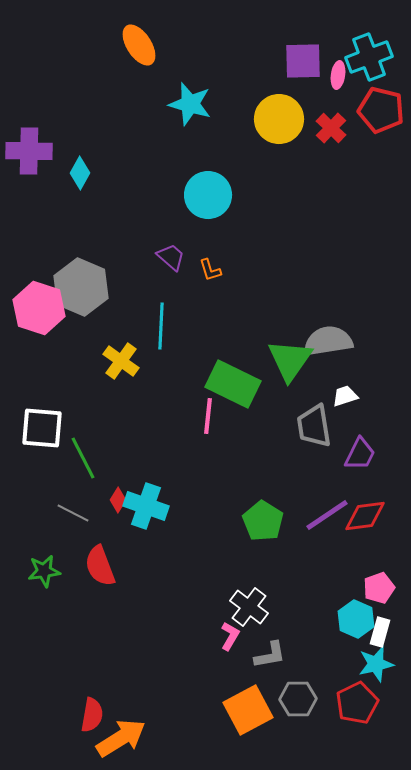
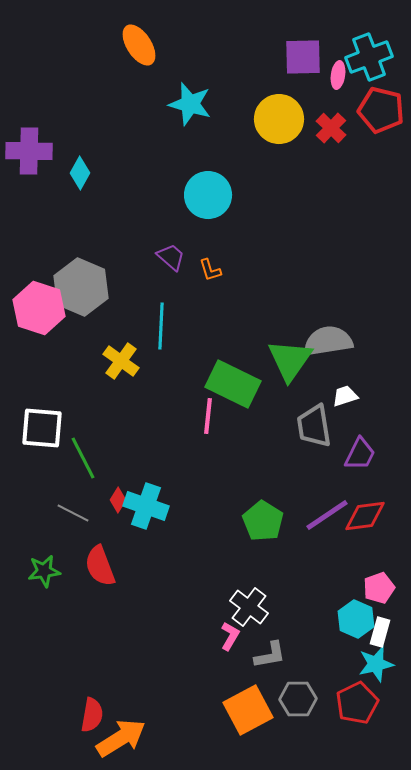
purple square at (303, 61): moved 4 px up
